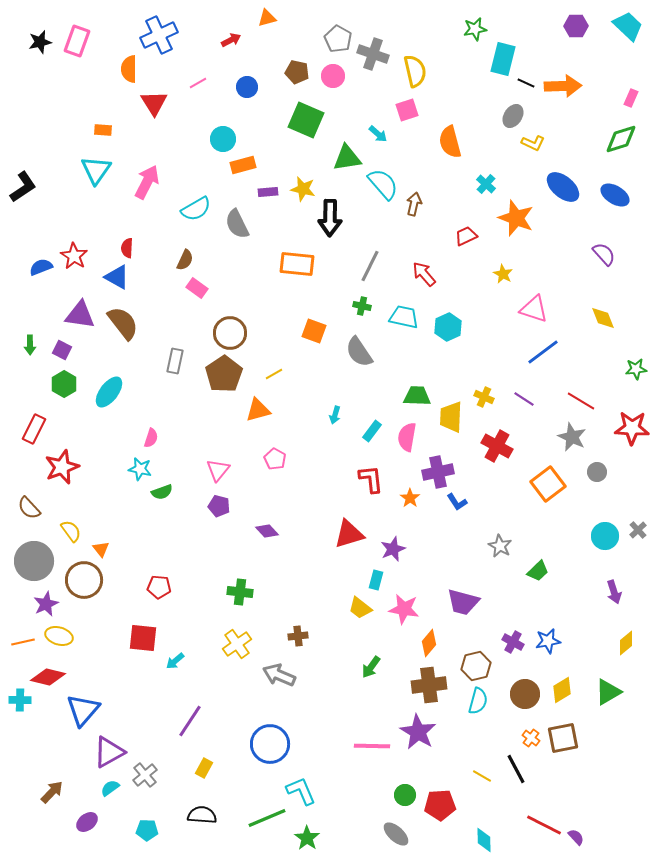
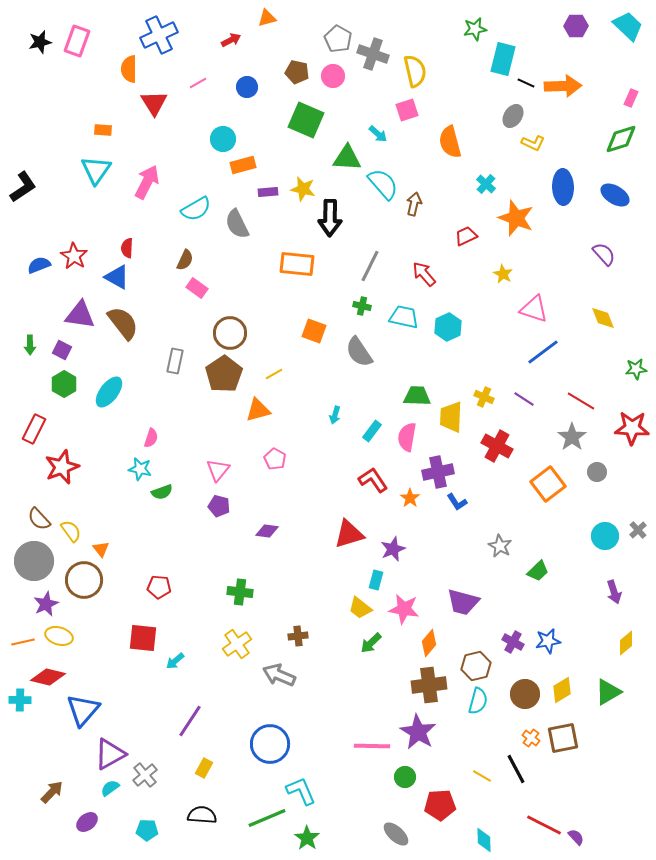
green triangle at (347, 158): rotated 12 degrees clockwise
blue ellipse at (563, 187): rotated 48 degrees clockwise
blue semicircle at (41, 267): moved 2 px left, 2 px up
gray star at (572, 437): rotated 12 degrees clockwise
red L-shape at (371, 479): moved 2 px right, 1 px down; rotated 28 degrees counterclockwise
brown semicircle at (29, 508): moved 10 px right, 11 px down
purple diamond at (267, 531): rotated 40 degrees counterclockwise
green arrow at (371, 667): moved 24 px up; rotated 10 degrees clockwise
purple triangle at (109, 752): moved 1 px right, 2 px down
green circle at (405, 795): moved 18 px up
